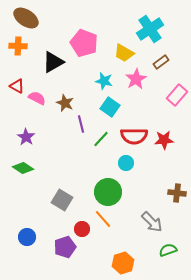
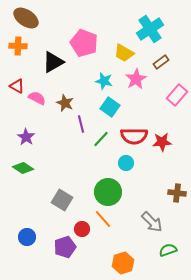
red star: moved 2 px left, 2 px down
